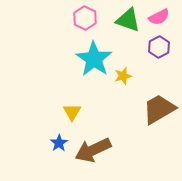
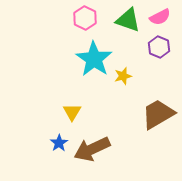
pink semicircle: moved 1 px right
purple hexagon: rotated 10 degrees counterclockwise
brown trapezoid: moved 1 px left, 5 px down
brown arrow: moved 1 px left, 1 px up
